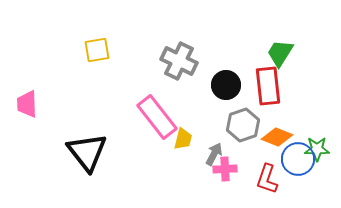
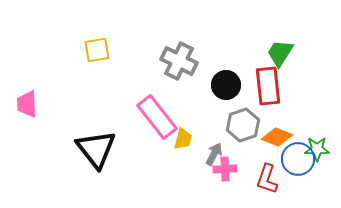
black triangle: moved 9 px right, 3 px up
